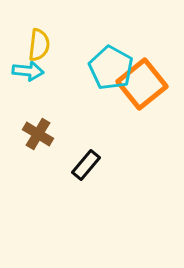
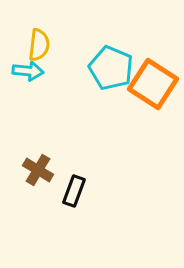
cyan pentagon: rotated 6 degrees counterclockwise
orange square: moved 11 px right; rotated 18 degrees counterclockwise
brown cross: moved 36 px down
black rectangle: moved 12 px left, 26 px down; rotated 20 degrees counterclockwise
